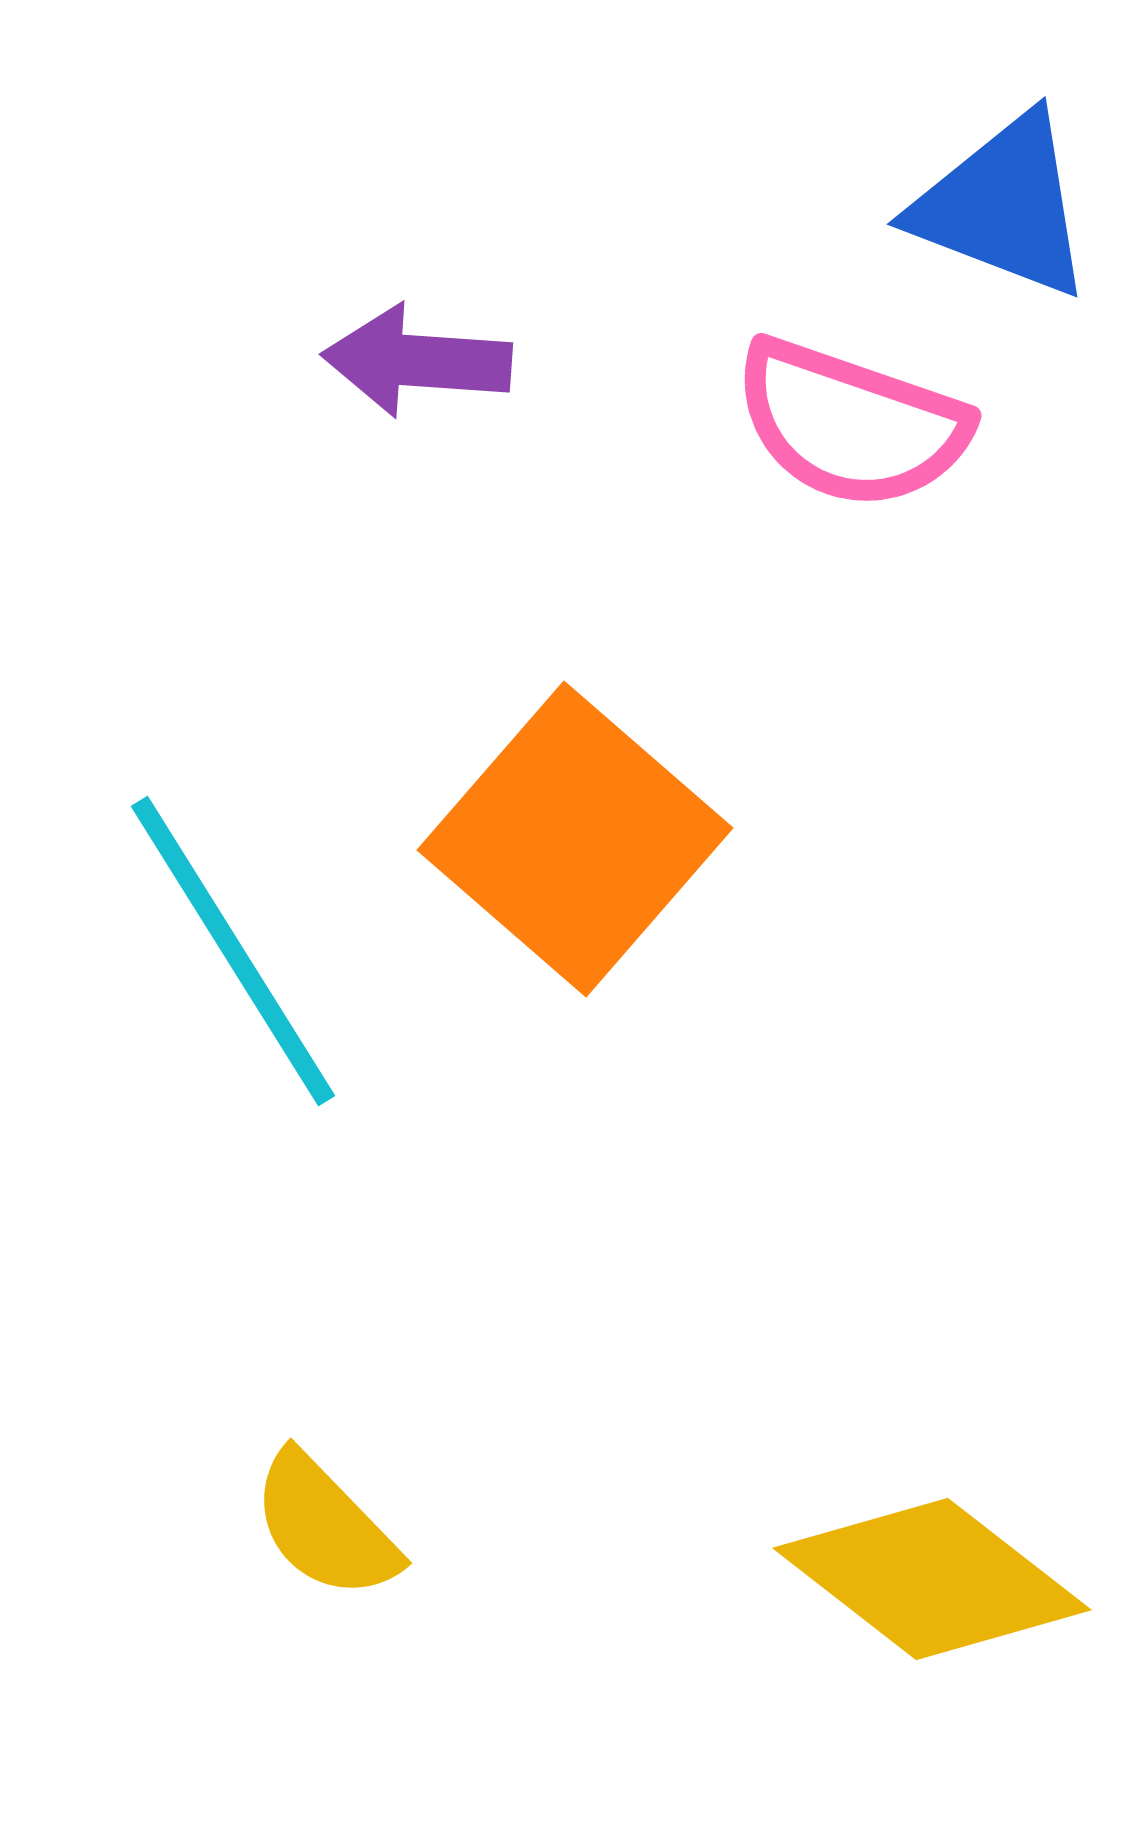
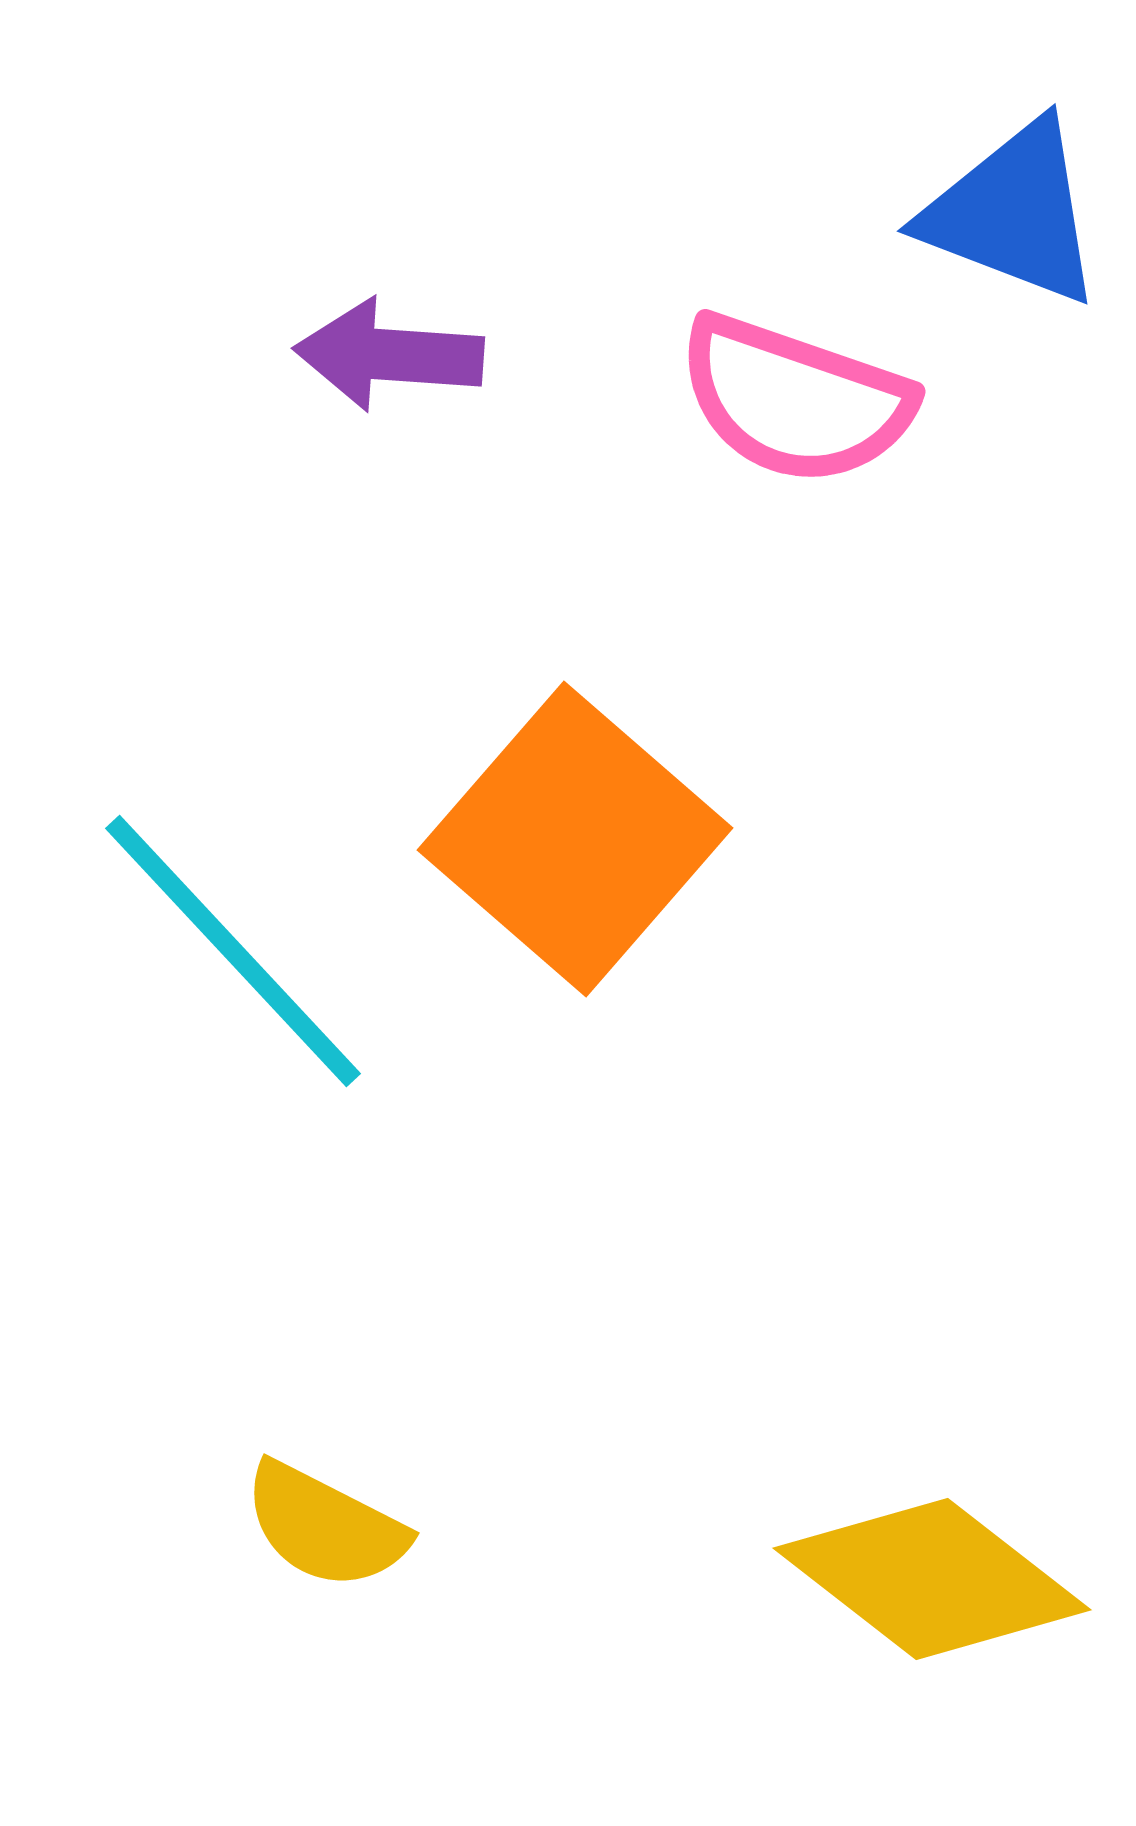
blue triangle: moved 10 px right, 7 px down
purple arrow: moved 28 px left, 6 px up
pink semicircle: moved 56 px left, 24 px up
cyan line: rotated 11 degrees counterclockwise
yellow semicircle: rotated 19 degrees counterclockwise
